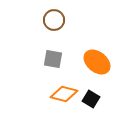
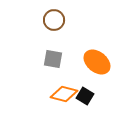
black square: moved 6 px left, 3 px up
